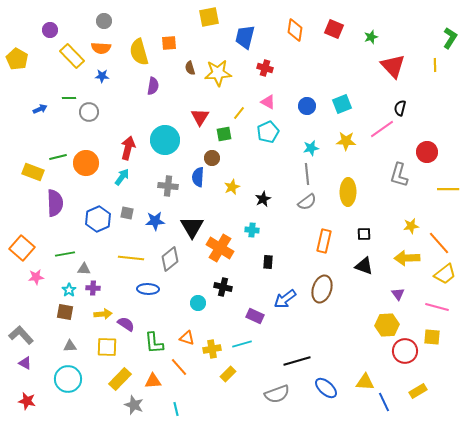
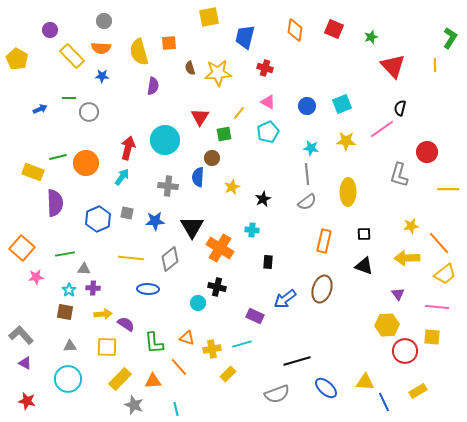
cyan star at (311, 148): rotated 21 degrees clockwise
black cross at (223, 287): moved 6 px left
pink line at (437, 307): rotated 10 degrees counterclockwise
